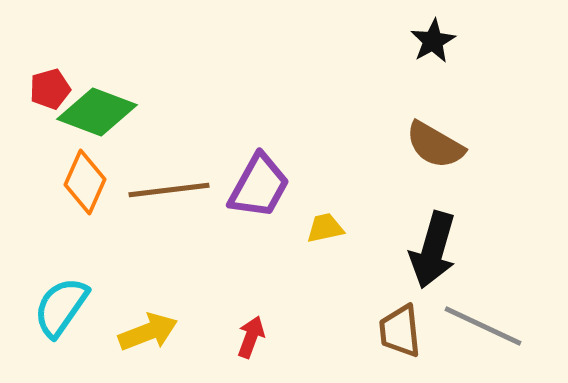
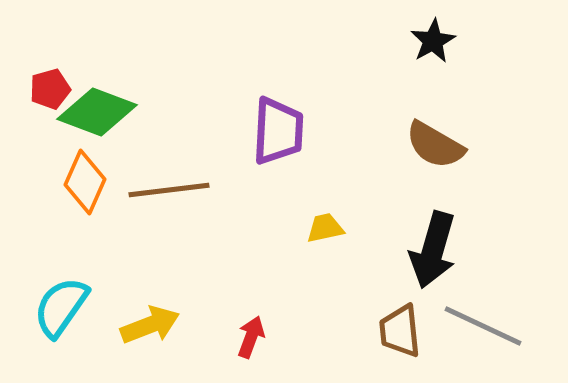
purple trapezoid: moved 19 px right, 55 px up; rotated 26 degrees counterclockwise
yellow arrow: moved 2 px right, 7 px up
